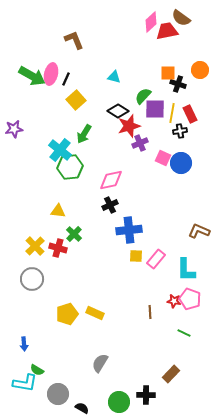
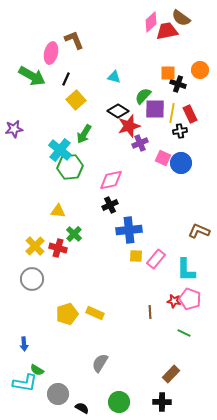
pink ellipse at (51, 74): moved 21 px up
black cross at (146, 395): moved 16 px right, 7 px down
